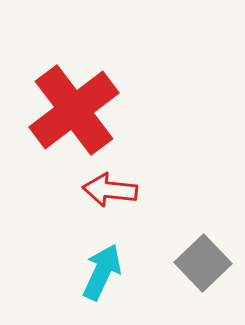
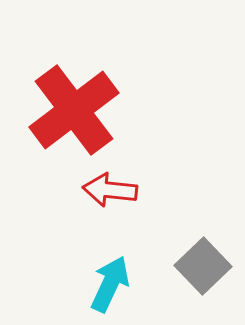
gray square: moved 3 px down
cyan arrow: moved 8 px right, 12 px down
